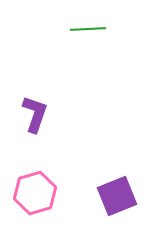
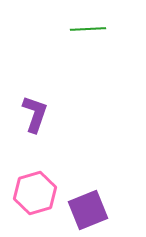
purple square: moved 29 px left, 14 px down
